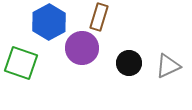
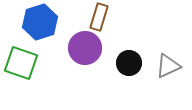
blue hexagon: moved 9 px left; rotated 12 degrees clockwise
purple circle: moved 3 px right
